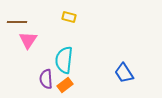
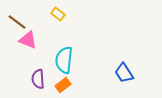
yellow rectangle: moved 11 px left, 3 px up; rotated 24 degrees clockwise
brown line: rotated 36 degrees clockwise
pink triangle: rotated 42 degrees counterclockwise
purple semicircle: moved 8 px left
orange rectangle: moved 2 px left
